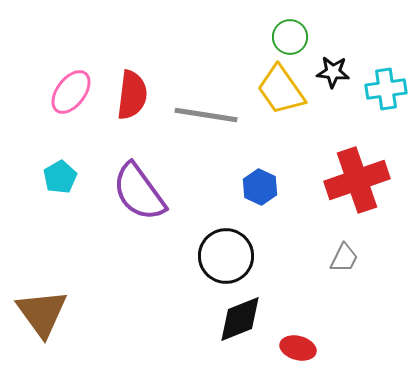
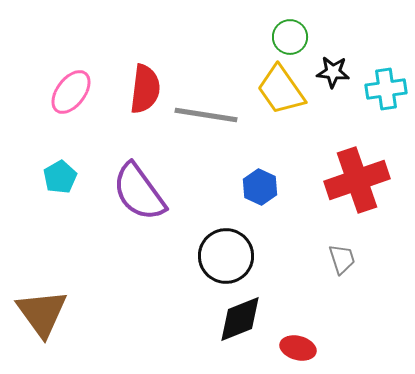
red semicircle: moved 13 px right, 6 px up
gray trapezoid: moved 2 px left, 1 px down; rotated 44 degrees counterclockwise
